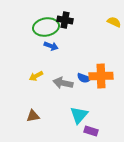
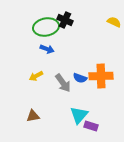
black cross: rotated 14 degrees clockwise
blue arrow: moved 4 px left, 3 px down
blue semicircle: moved 4 px left
gray arrow: rotated 138 degrees counterclockwise
purple rectangle: moved 5 px up
